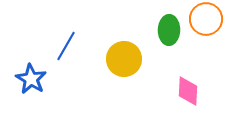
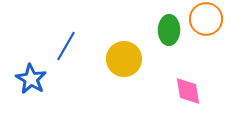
pink diamond: rotated 12 degrees counterclockwise
